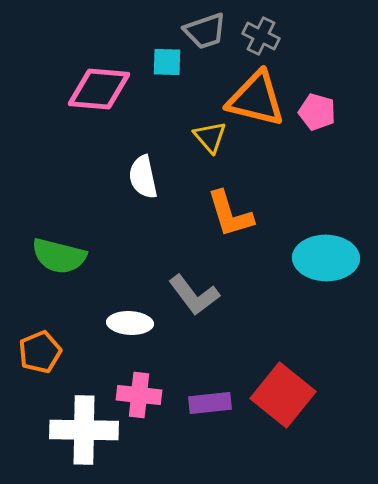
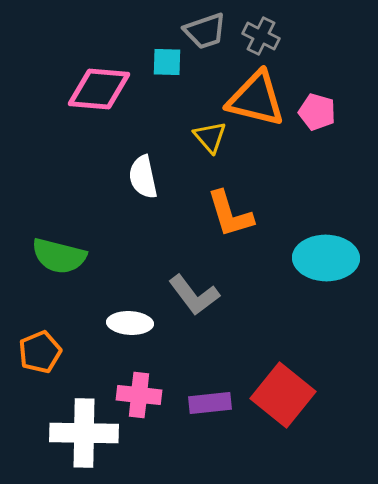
white cross: moved 3 px down
